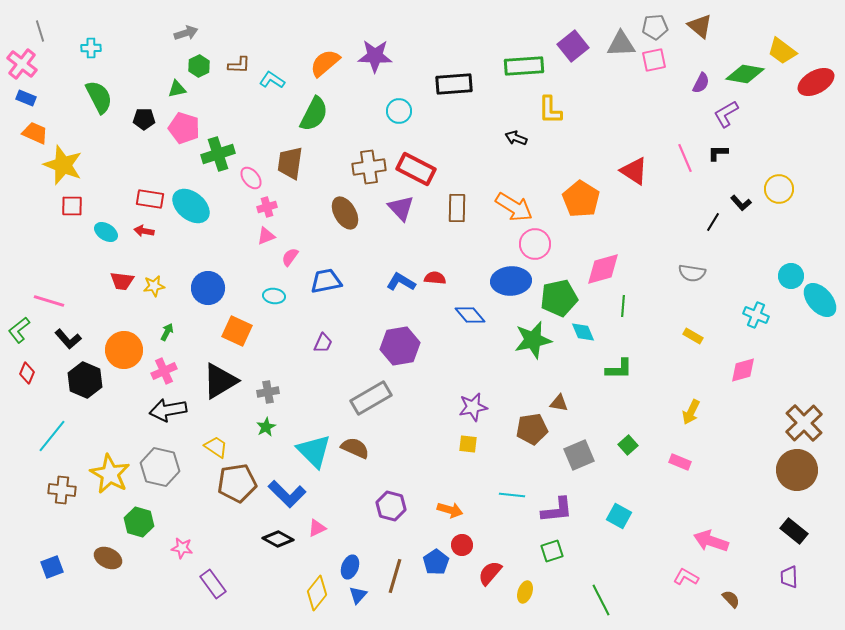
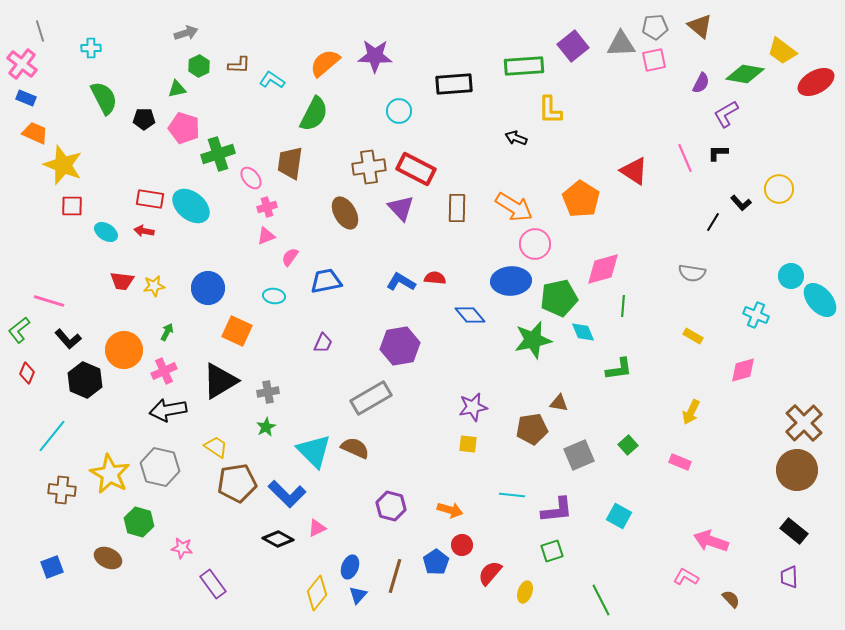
green semicircle at (99, 97): moved 5 px right, 1 px down
green L-shape at (619, 369): rotated 8 degrees counterclockwise
